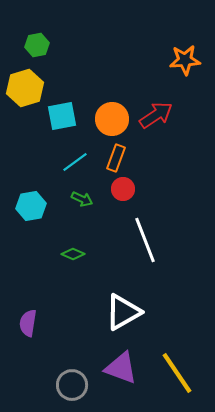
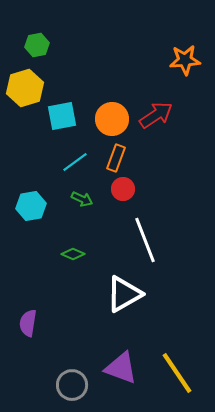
white triangle: moved 1 px right, 18 px up
